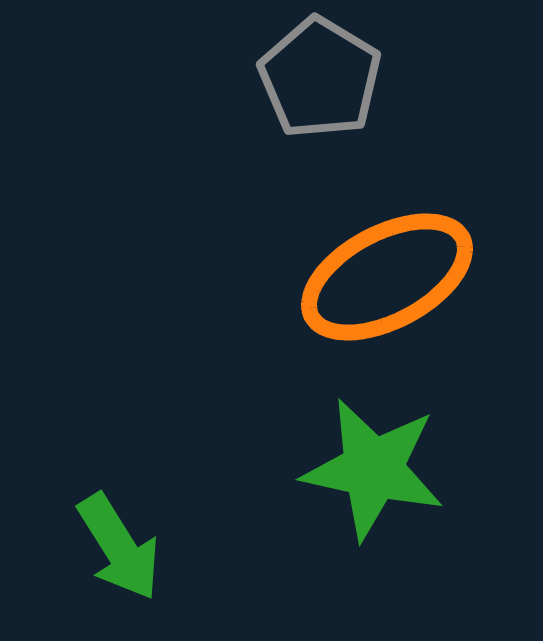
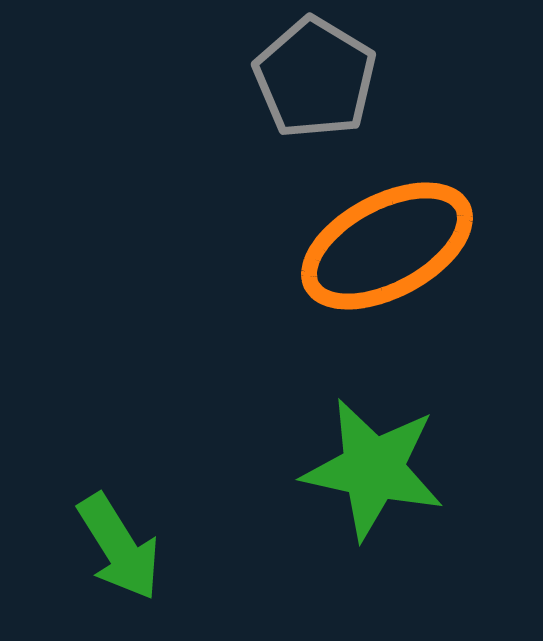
gray pentagon: moved 5 px left
orange ellipse: moved 31 px up
